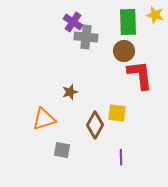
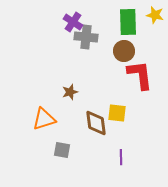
brown diamond: moved 1 px right, 2 px up; rotated 36 degrees counterclockwise
